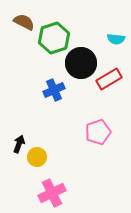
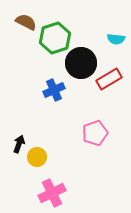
brown semicircle: moved 2 px right
green hexagon: moved 1 px right
pink pentagon: moved 3 px left, 1 px down
